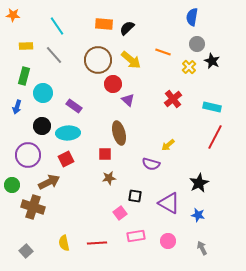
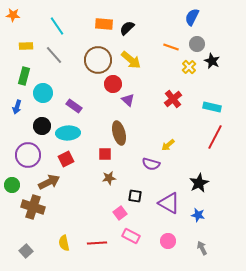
blue semicircle at (192, 17): rotated 18 degrees clockwise
orange line at (163, 52): moved 8 px right, 5 px up
pink rectangle at (136, 236): moved 5 px left; rotated 36 degrees clockwise
